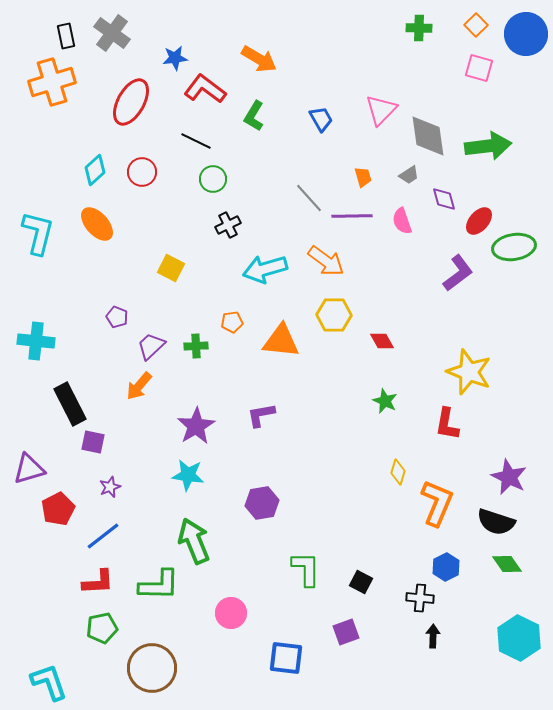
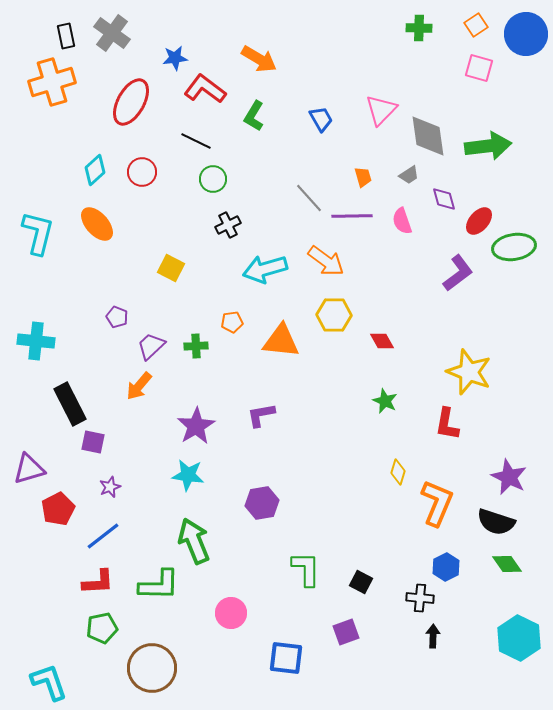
orange square at (476, 25): rotated 10 degrees clockwise
